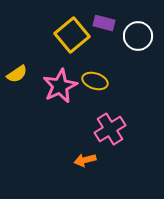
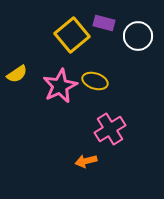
orange arrow: moved 1 px right, 1 px down
